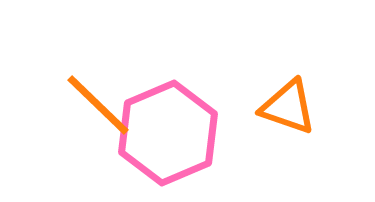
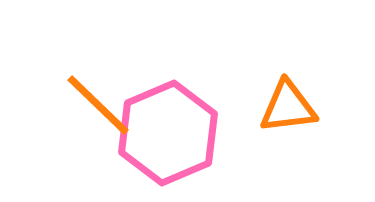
orange triangle: rotated 26 degrees counterclockwise
